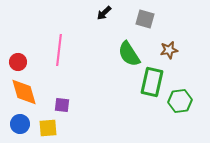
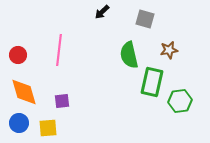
black arrow: moved 2 px left, 1 px up
green semicircle: moved 1 px down; rotated 20 degrees clockwise
red circle: moved 7 px up
purple square: moved 4 px up; rotated 14 degrees counterclockwise
blue circle: moved 1 px left, 1 px up
